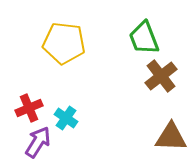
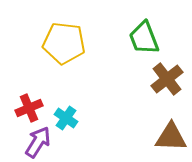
brown cross: moved 6 px right, 3 px down
